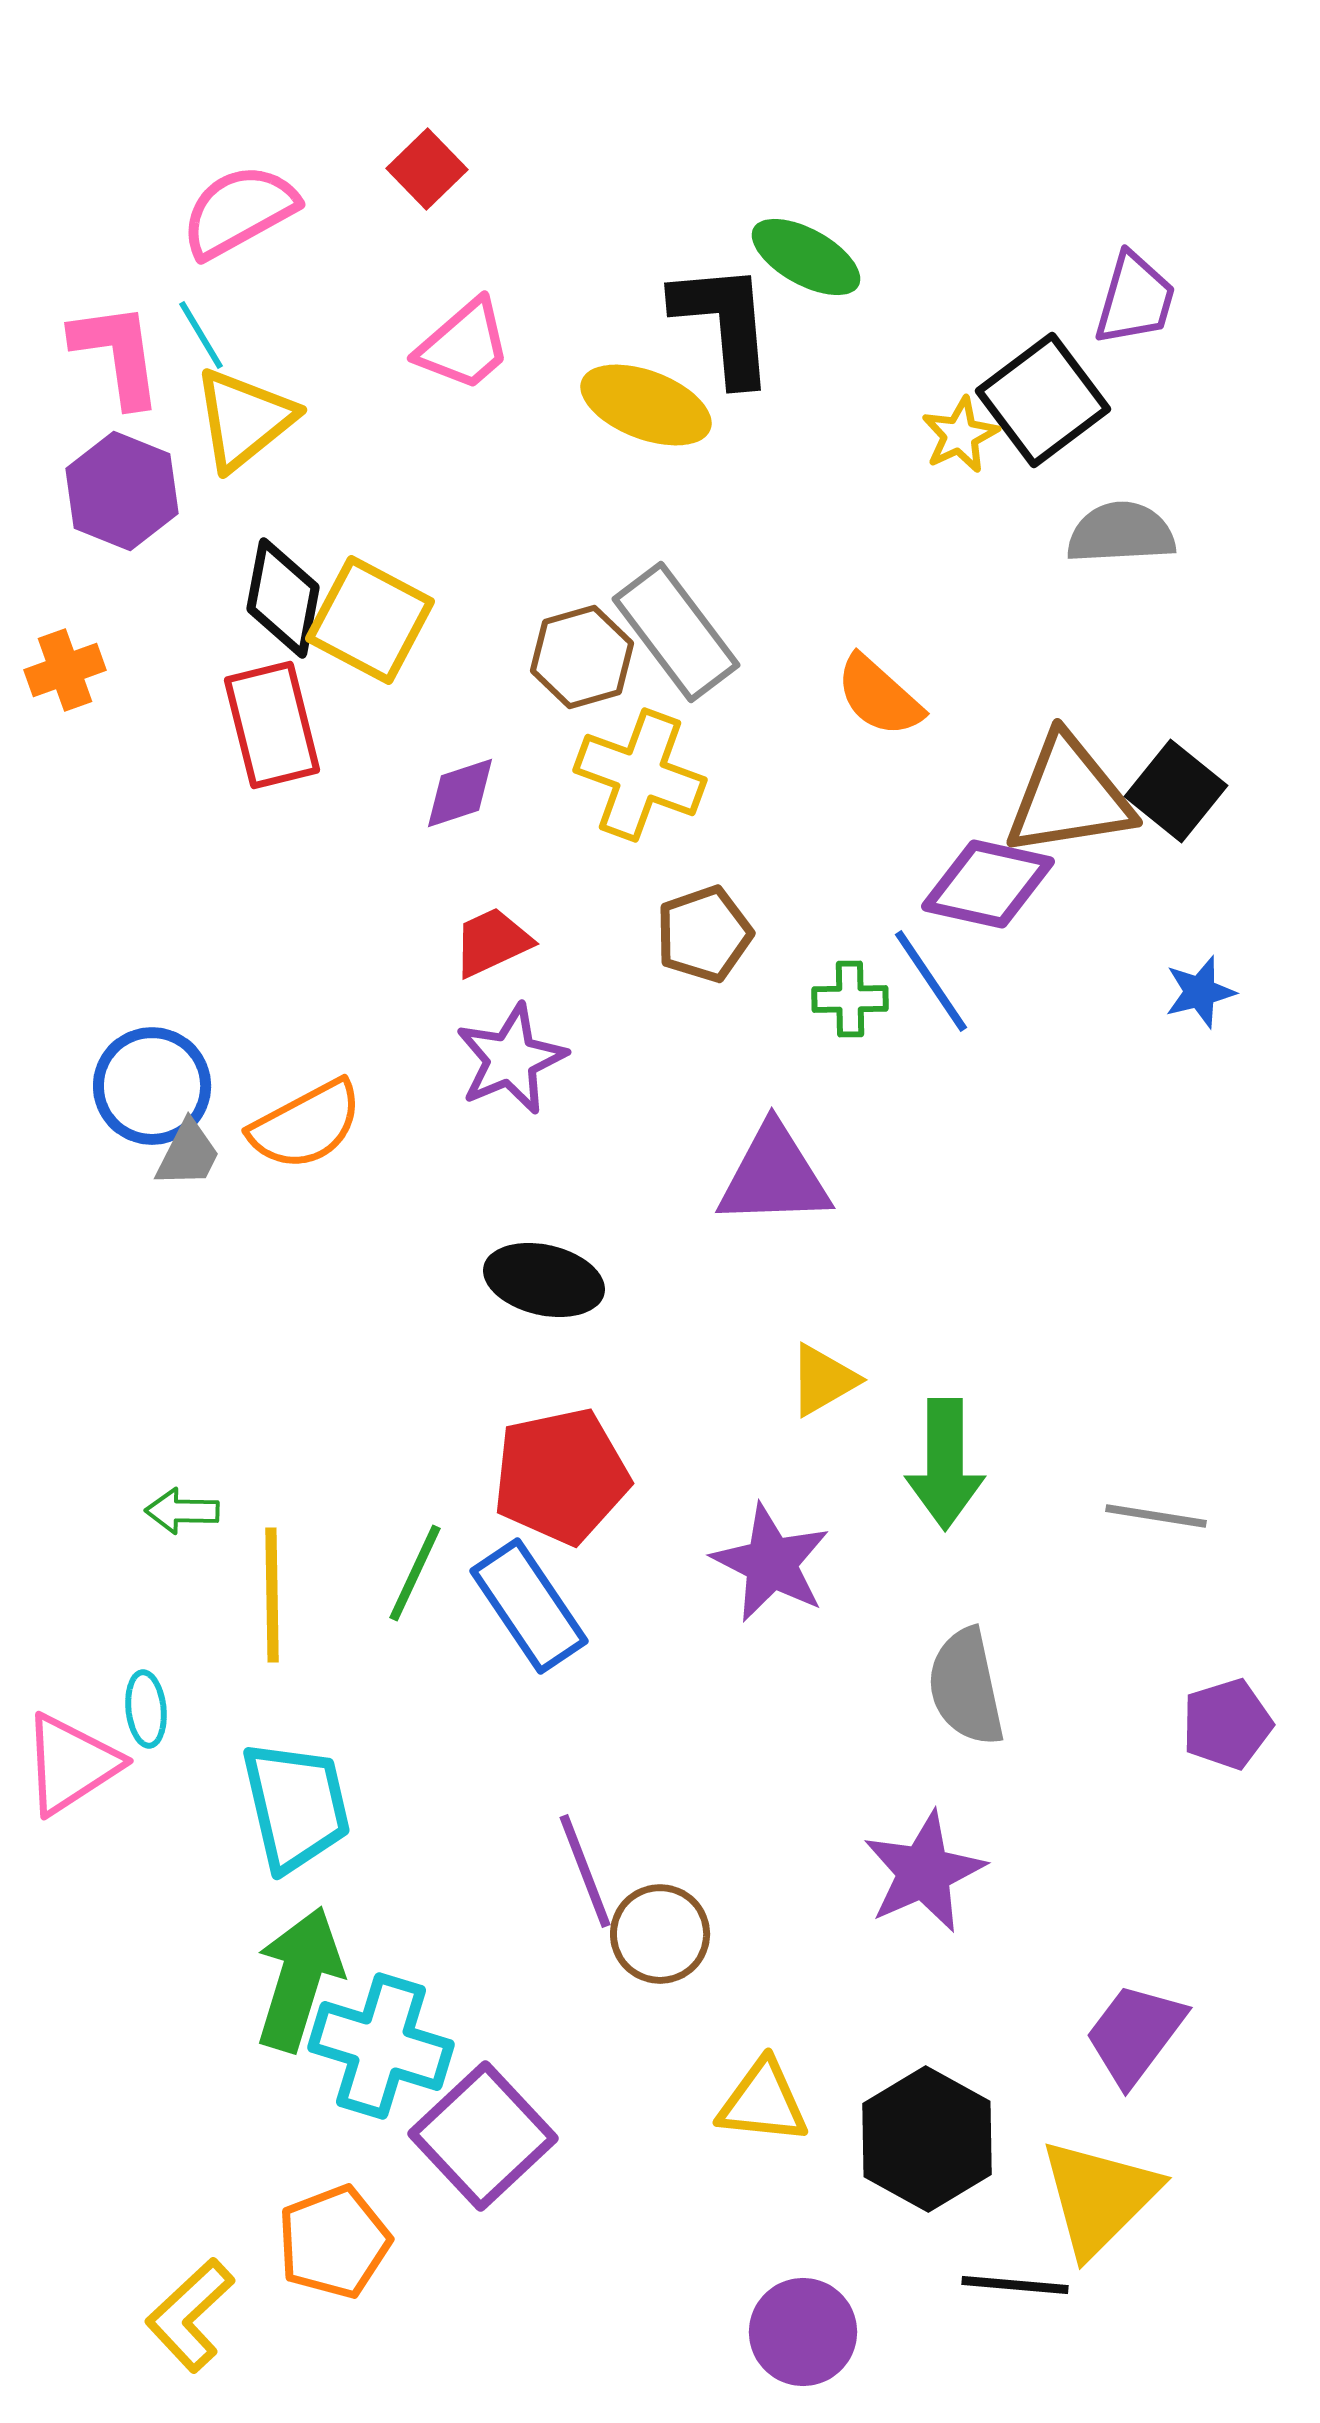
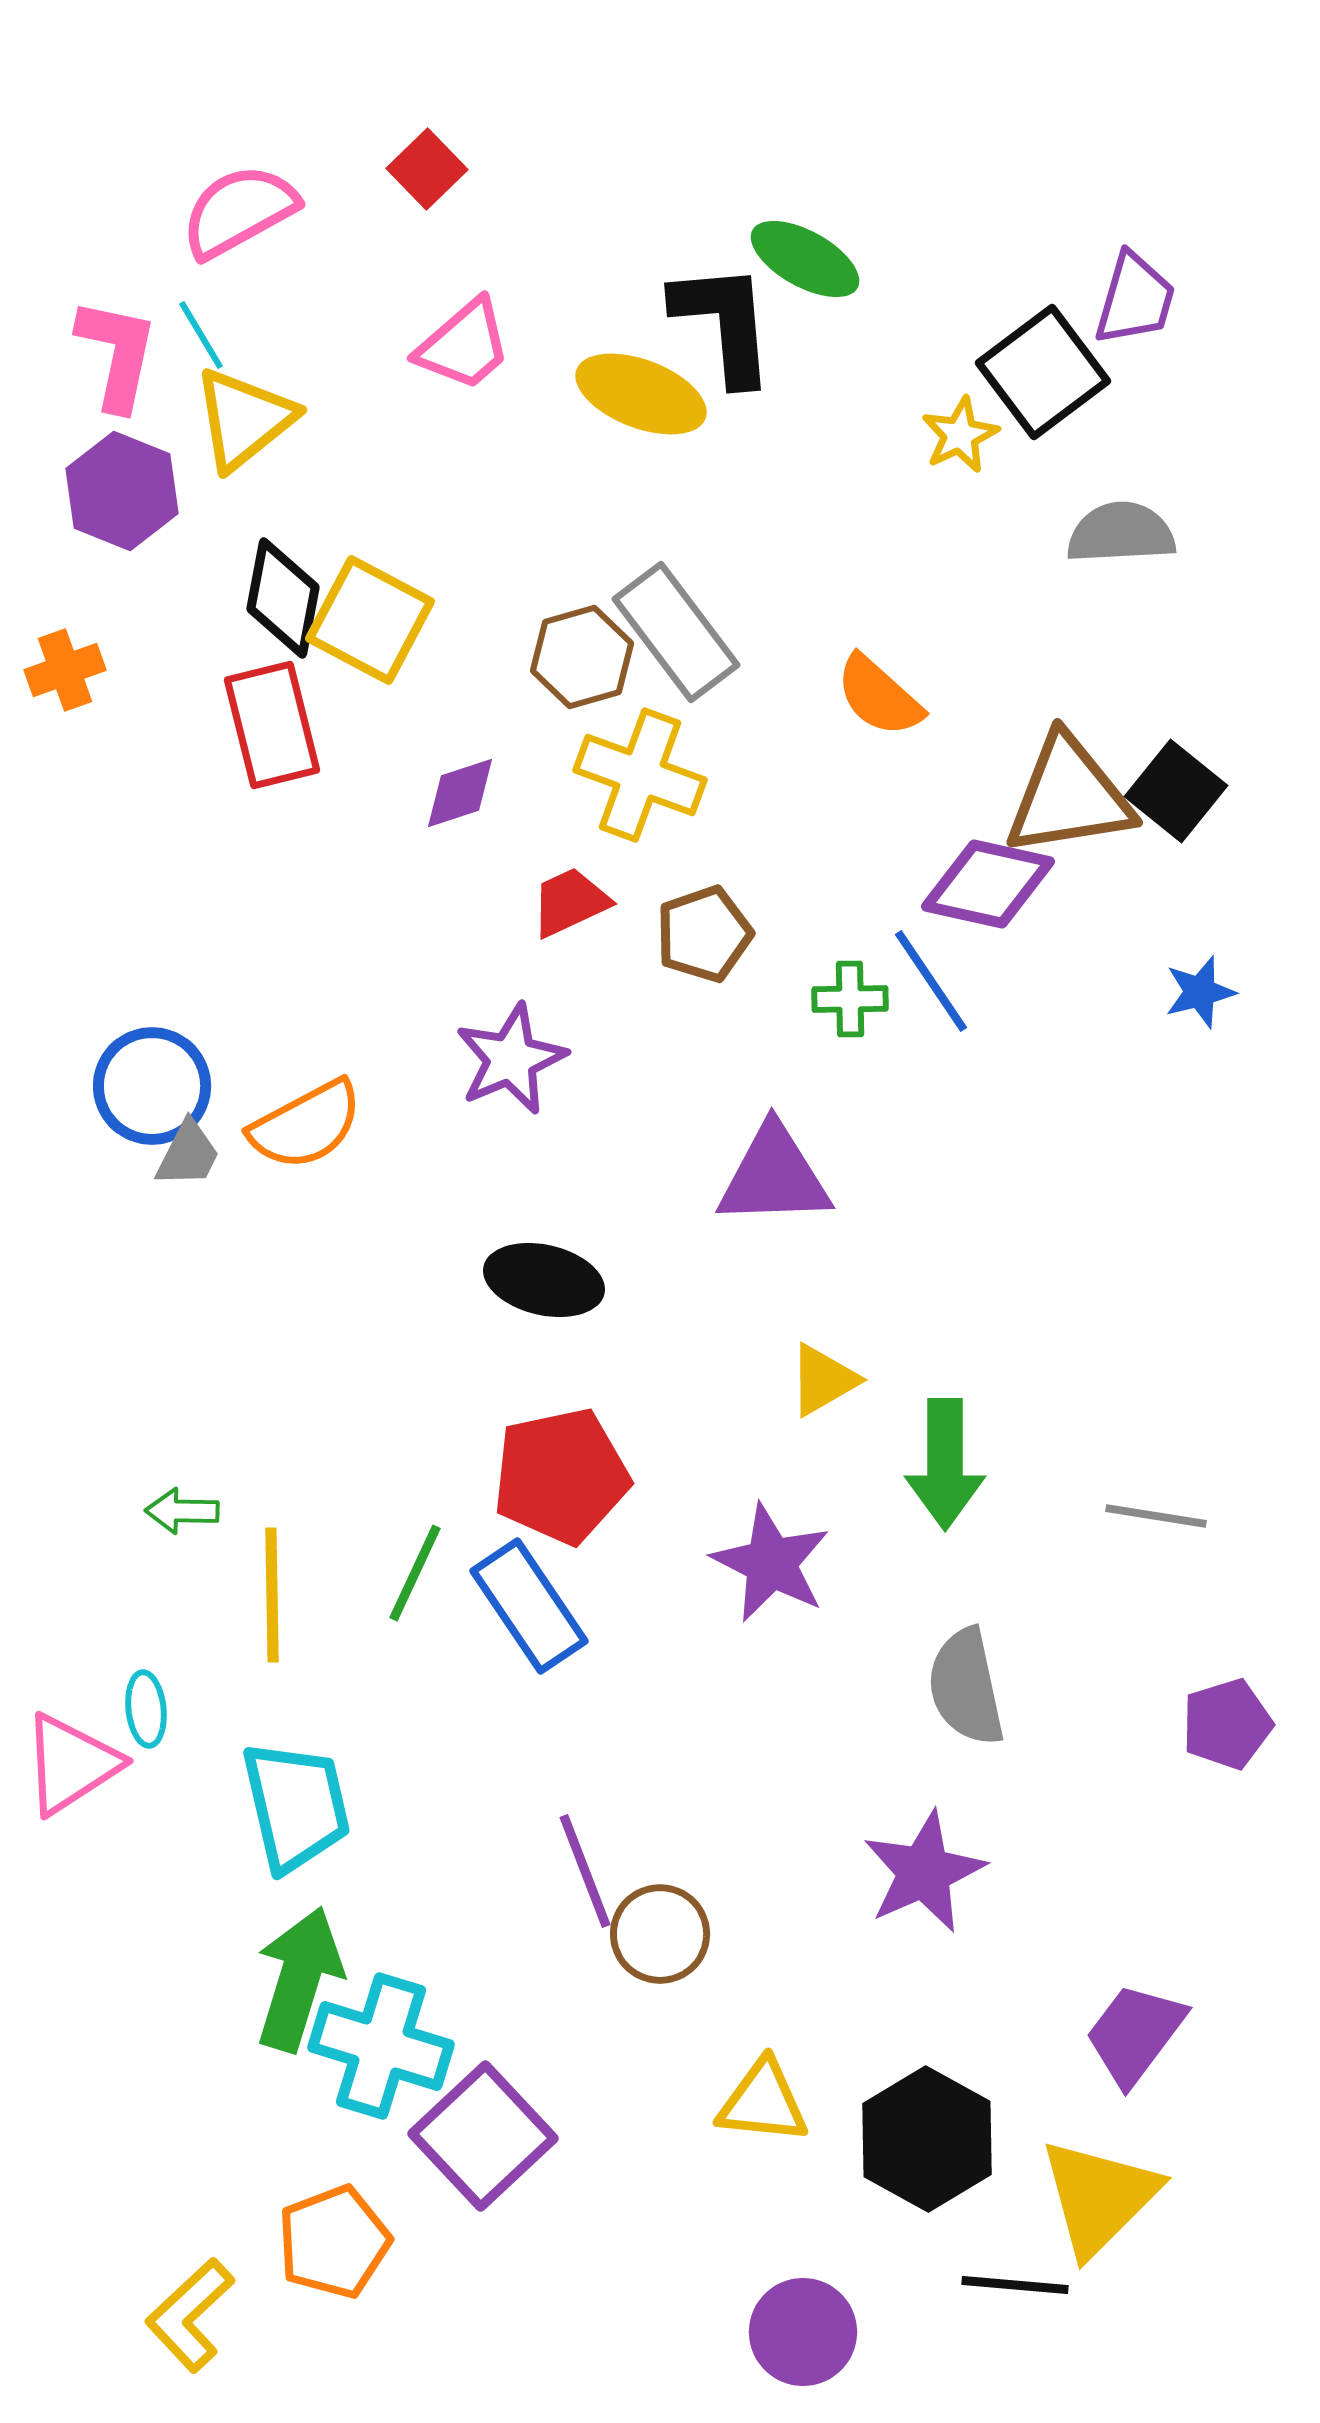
green ellipse at (806, 257): moved 1 px left, 2 px down
pink L-shape at (117, 354): rotated 20 degrees clockwise
black square at (1043, 400): moved 28 px up
yellow ellipse at (646, 405): moved 5 px left, 11 px up
red trapezoid at (492, 942): moved 78 px right, 40 px up
